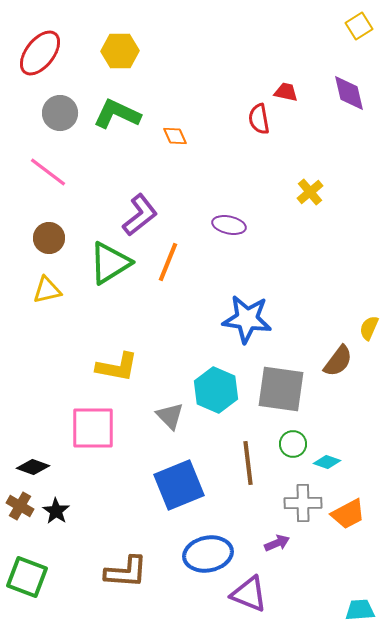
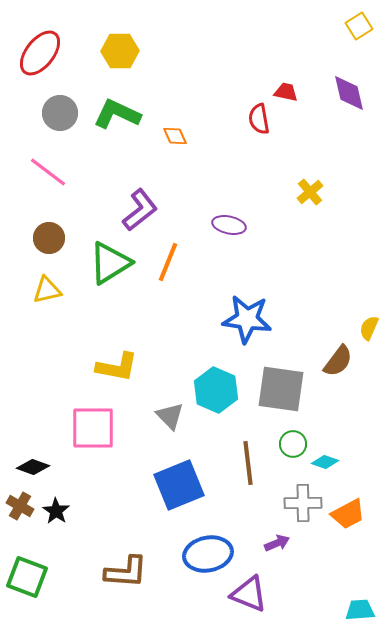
purple L-shape: moved 5 px up
cyan diamond: moved 2 px left
